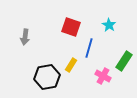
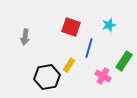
cyan star: rotated 24 degrees clockwise
yellow rectangle: moved 2 px left
